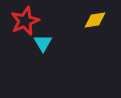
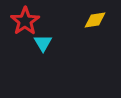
red star: rotated 12 degrees counterclockwise
